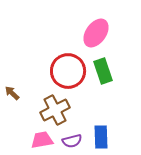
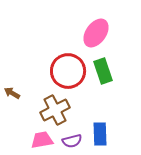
brown arrow: rotated 14 degrees counterclockwise
blue rectangle: moved 1 px left, 3 px up
